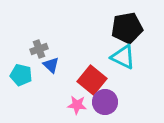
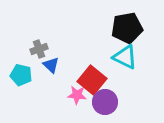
cyan triangle: moved 2 px right
pink star: moved 10 px up
